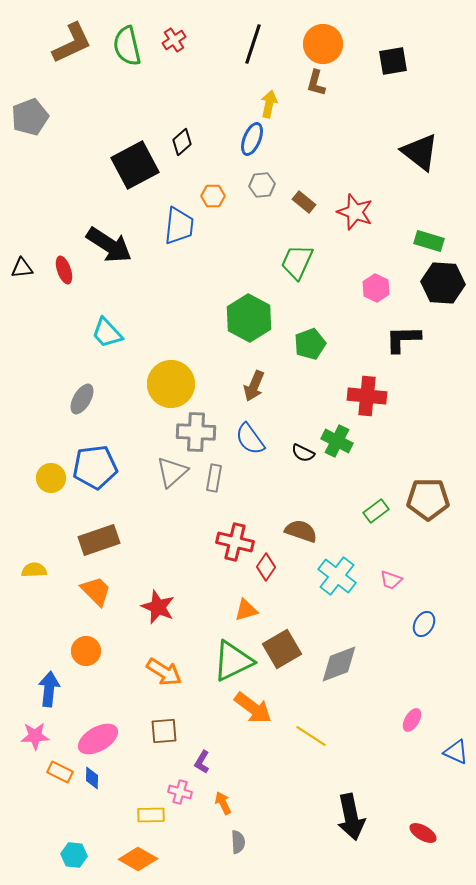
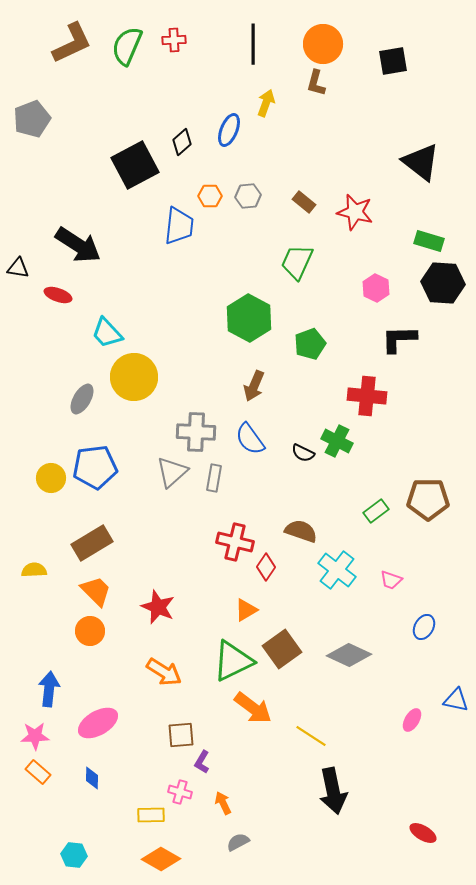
red cross at (174, 40): rotated 30 degrees clockwise
black line at (253, 44): rotated 18 degrees counterclockwise
green semicircle at (127, 46): rotated 36 degrees clockwise
yellow arrow at (269, 104): moved 3 px left, 1 px up; rotated 8 degrees clockwise
gray pentagon at (30, 117): moved 2 px right, 2 px down
blue ellipse at (252, 139): moved 23 px left, 9 px up
black triangle at (420, 152): moved 1 px right, 10 px down
gray hexagon at (262, 185): moved 14 px left, 11 px down
orange hexagon at (213, 196): moved 3 px left
red star at (355, 212): rotated 6 degrees counterclockwise
black arrow at (109, 245): moved 31 px left
black triangle at (22, 268): moved 4 px left; rotated 15 degrees clockwise
red ellipse at (64, 270): moved 6 px left, 25 px down; rotated 52 degrees counterclockwise
black L-shape at (403, 339): moved 4 px left
yellow circle at (171, 384): moved 37 px left, 7 px up
brown rectangle at (99, 540): moved 7 px left, 3 px down; rotated 12 degrees counterclockwise
cyan cross at (337, 576): moved 6 px up
orange triangle at (246, 610): rotated 15 degrees counterclockwise
blue ellipse at (424, 624): moved 3 px down
brown square at (282, 649): rotated 6 degrees counterclockwise
orange circle at (86, 651): moved 4 px right, 20 px up
gray diamond at (339, 664): moved 10 px right, 9 px up; rotated 45 degrees clockwise
brown square at (164, 731): moved 17 px right, 4 px down
pink ellipse at (98, 739): moved 16 px up
blue triangle at (456, 752): moved 52 px up; rotated 12 degrees counterclockwise
orange rectangle at (60, 772): moved 22 px left; rotated 15 degrees clockwise
black arrow at (351, 817): moved 18 px left, 26 px up
gray semicircle at (238, 842): rotated 115 degrees counterclockwise
orange diamond at (138, 859): moved 23 px right
